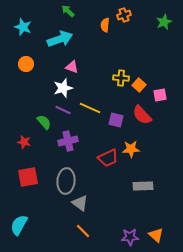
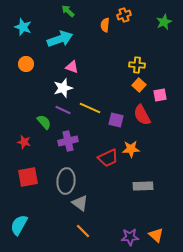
yellow cross: moved 16 px right, 13 px up
red semicircle: rotated 15 degrees clockwise
